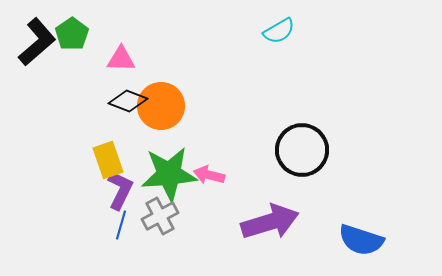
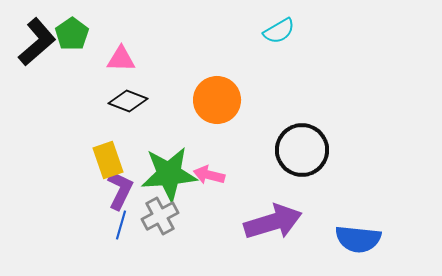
orange circle: moved 56 px right, 6 px up
purple arrow: moved 3 px right
blue semicircle: moved 3 px left, 1 px up; rotated 12 degrees counterclockwise
